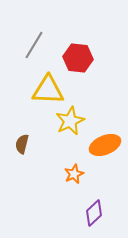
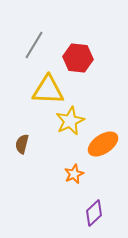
orange ellipse: moved 2 px left, 1 px up; rotated 12 degrees counterclockwise
